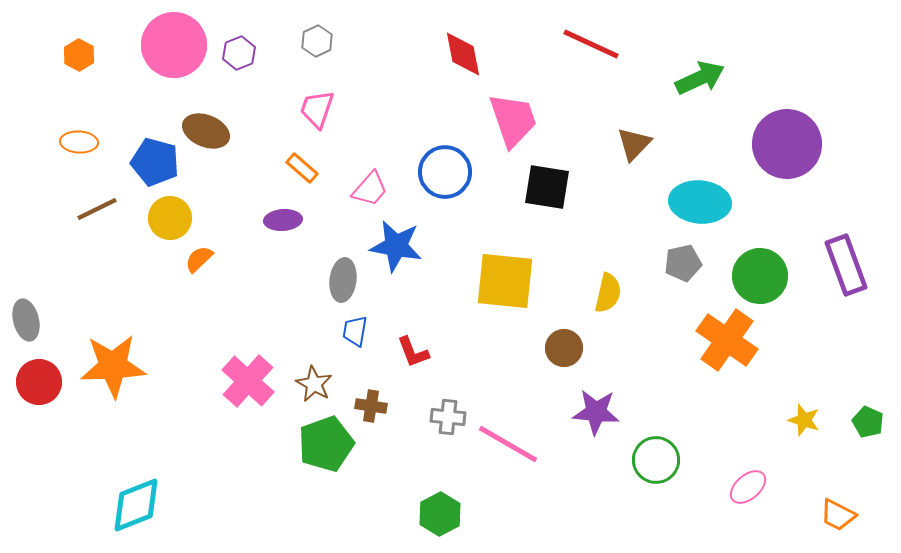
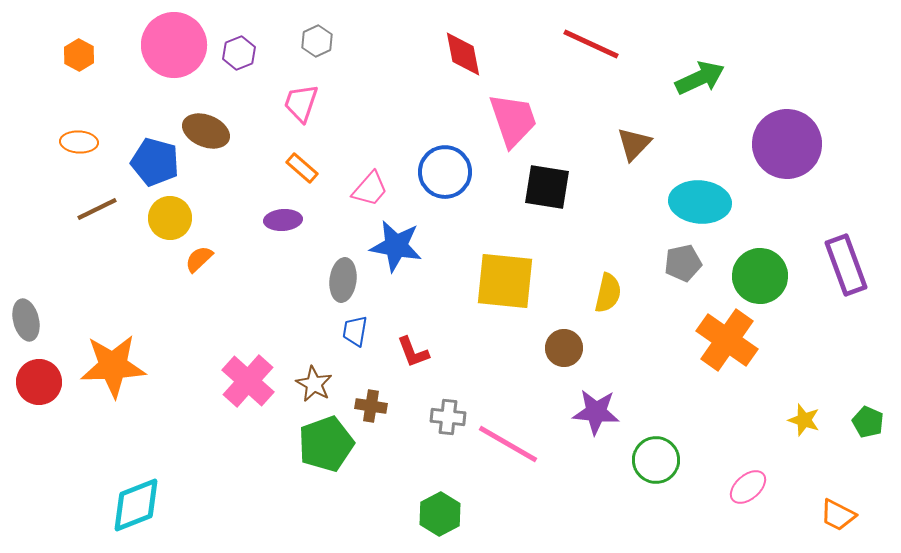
pink trapezoid at (317, 109): moved 16 px left, 6 px up
